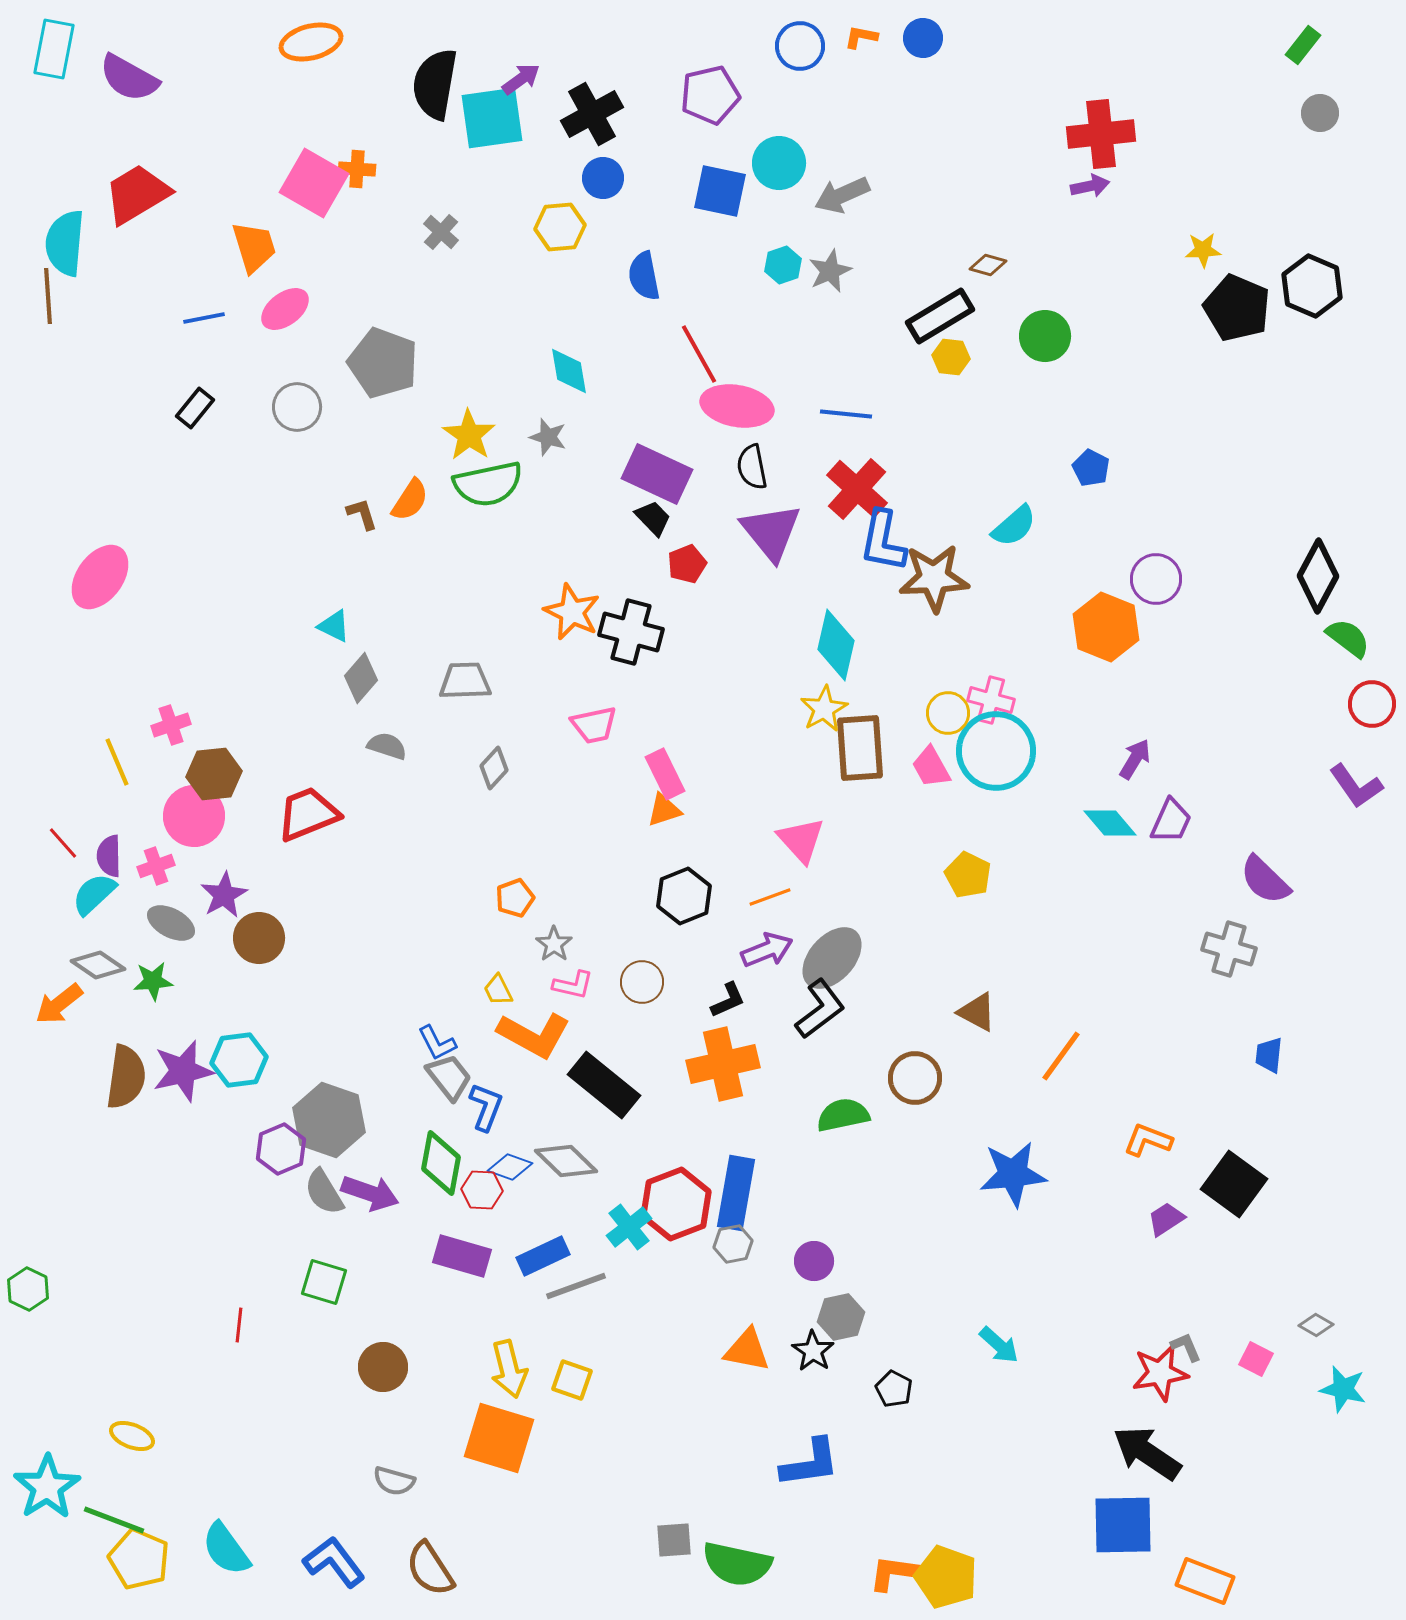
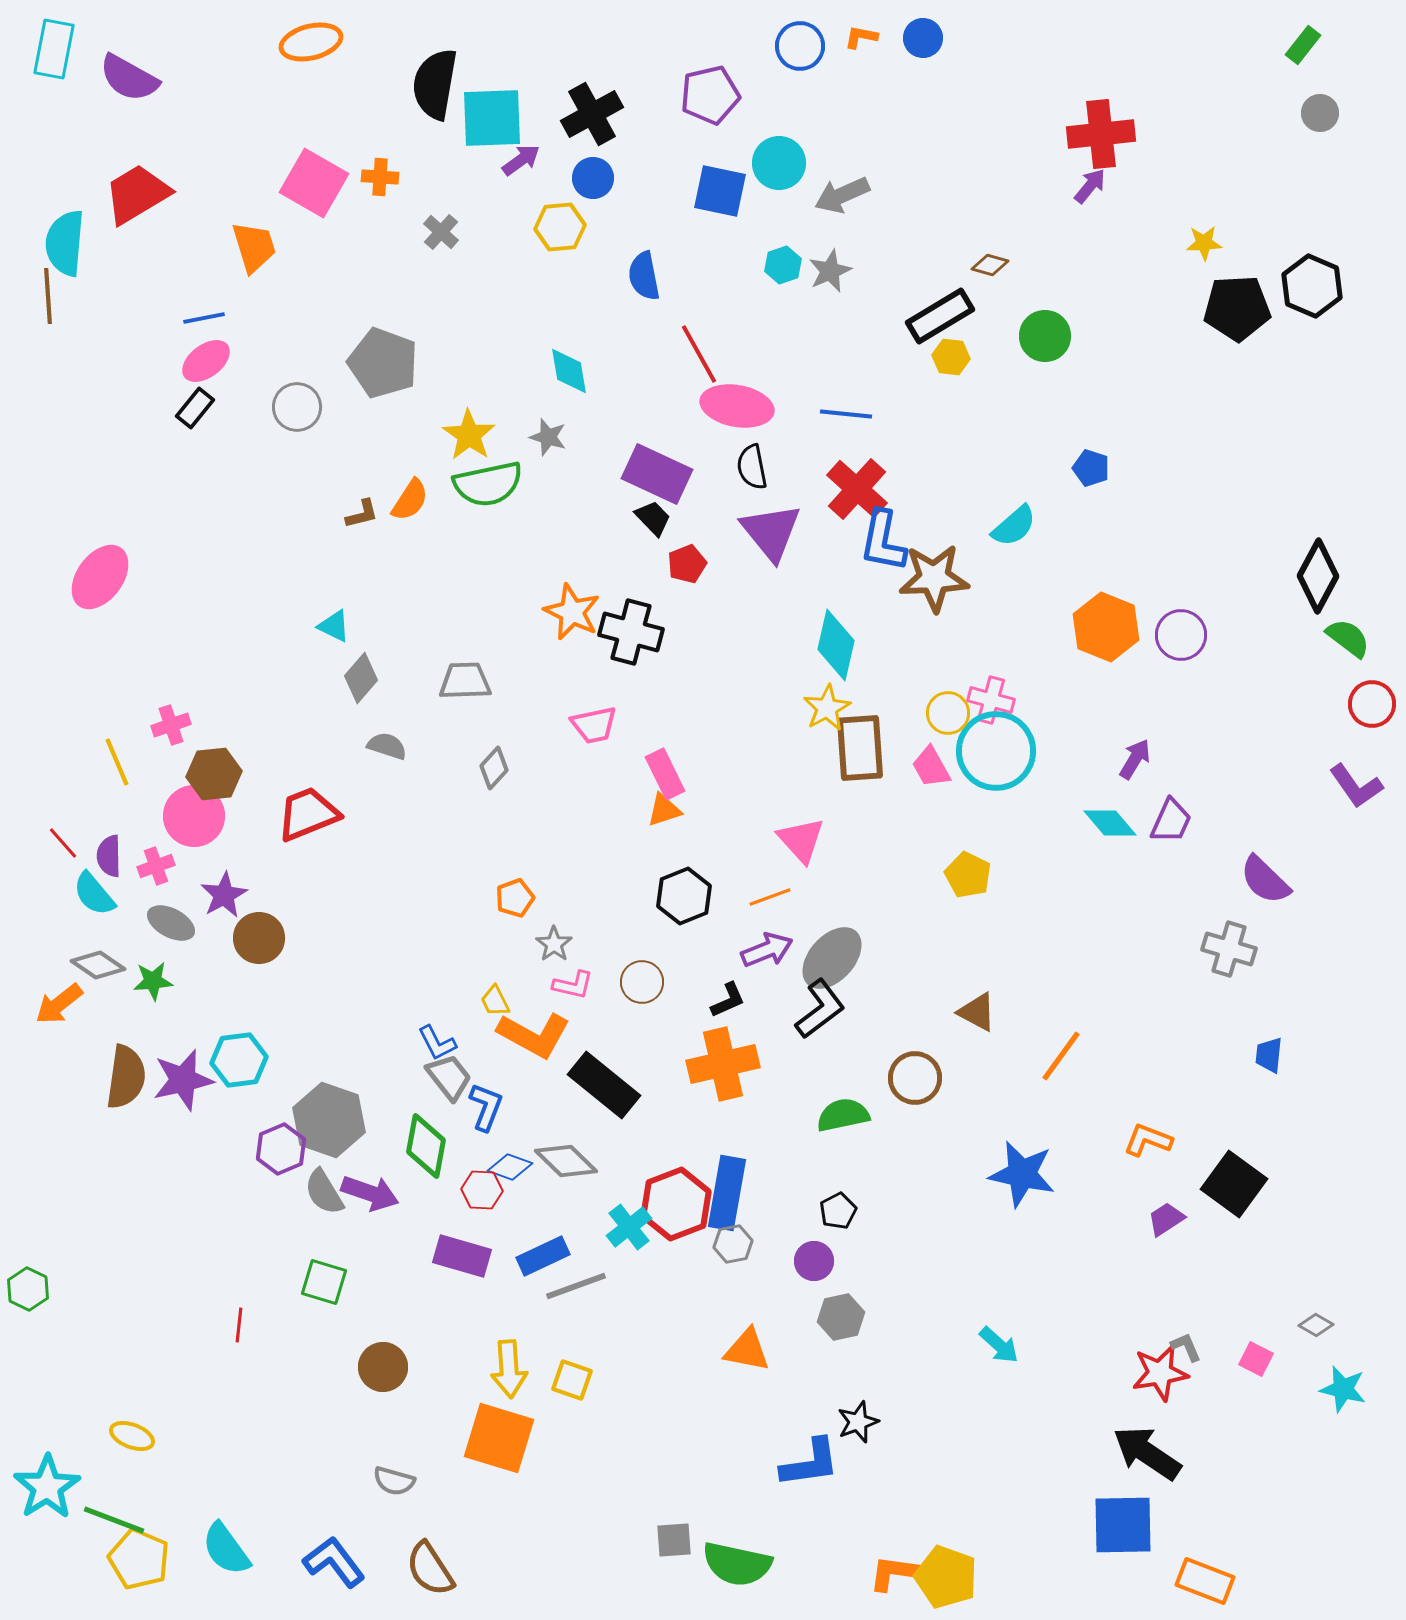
purple arrow at (521, 79): moved 81 px down
cyan square at (492, 118): rotated 6 degrees clockwise
orange cross at (357, 169): moved 23 px right, 8 px down
blue circle at (603, 178): moved 10 px left
purple arrow at (1090, 186): rotated 39 degrees counterclockwise
yellow star at (1203, 250): moved 1 px right, 7 px up
brown diamond at (988, 265): moved 2 px right
black pentagon at (1237, 308): rotated 26 degrees counterclockwise
pink ellipse at (285, 309): moved 79 px left, 52 px down
blue pentagon at (1091, 468): rotated 9 degrees counterclockwise
brown L-shape at (362, 514): rotated 93 degrees clockwise
purple circle at (1156, 579): moved 25 px right, 56 px down
yellow star at (824, 709): moved 3 px right, 1 px up
cyan semicircle at (94, 894): rotated 87 degrees counterclockwise
yellow trapezoid at (498, 990): moved 3 px left, 11 px down
purple star at (183, 1071): moved 9 px down
green diamond at (441, 1163): moved 15 px left, 17 px up
blue star at (1013, 1174): moved 9 px right; rotated 18 degrees clockwise
blue rectangle at (736, 1193): moved 9 px left
black star at (813, 1351): moved 45 px right, 71 px down; rotated 18 degrees clockwise
yellow arrow at (509, 1369): rotated 10 degrees clockwise
black pentagon at (894, 1389): moved 56 px left, 178 px up; rotated 18 degrees clockwise
